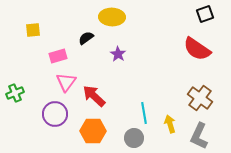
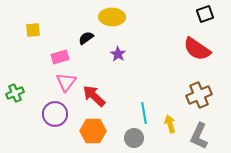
pink rectangle: moved 2 px right, 1 px down
brown cross: moved 1 px left, 3 px up; rotated 30 degrees clockwise
